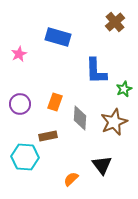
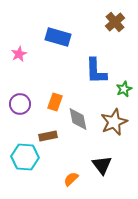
gray diamond: moved 2 px left, 1 px down; rotated 15 degrees counterclockwise
